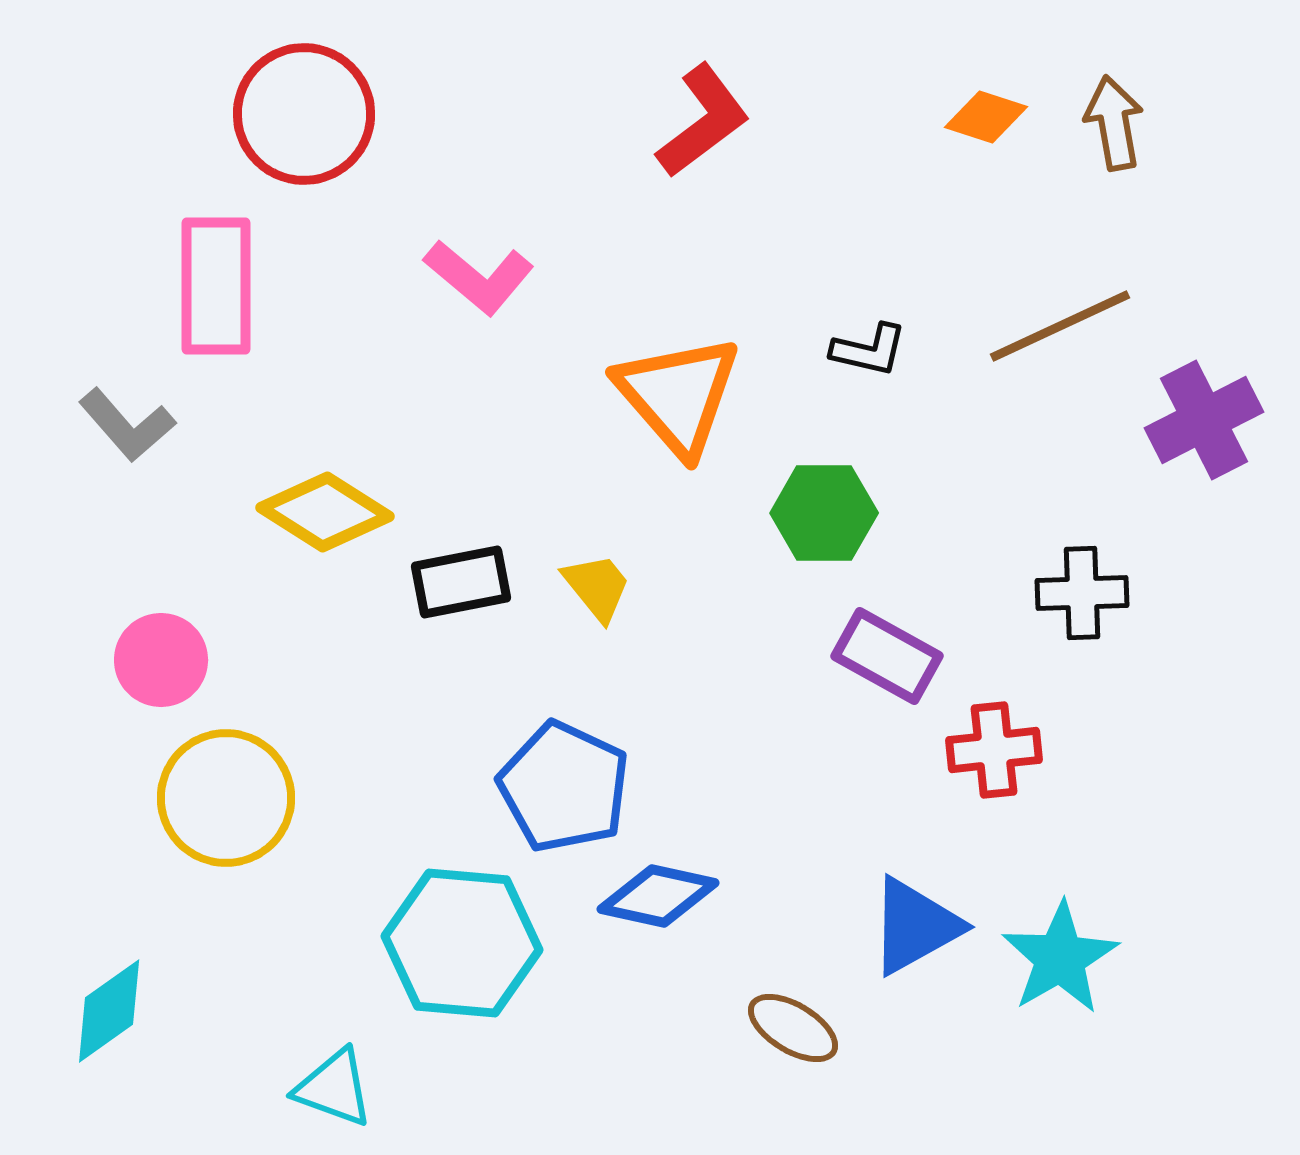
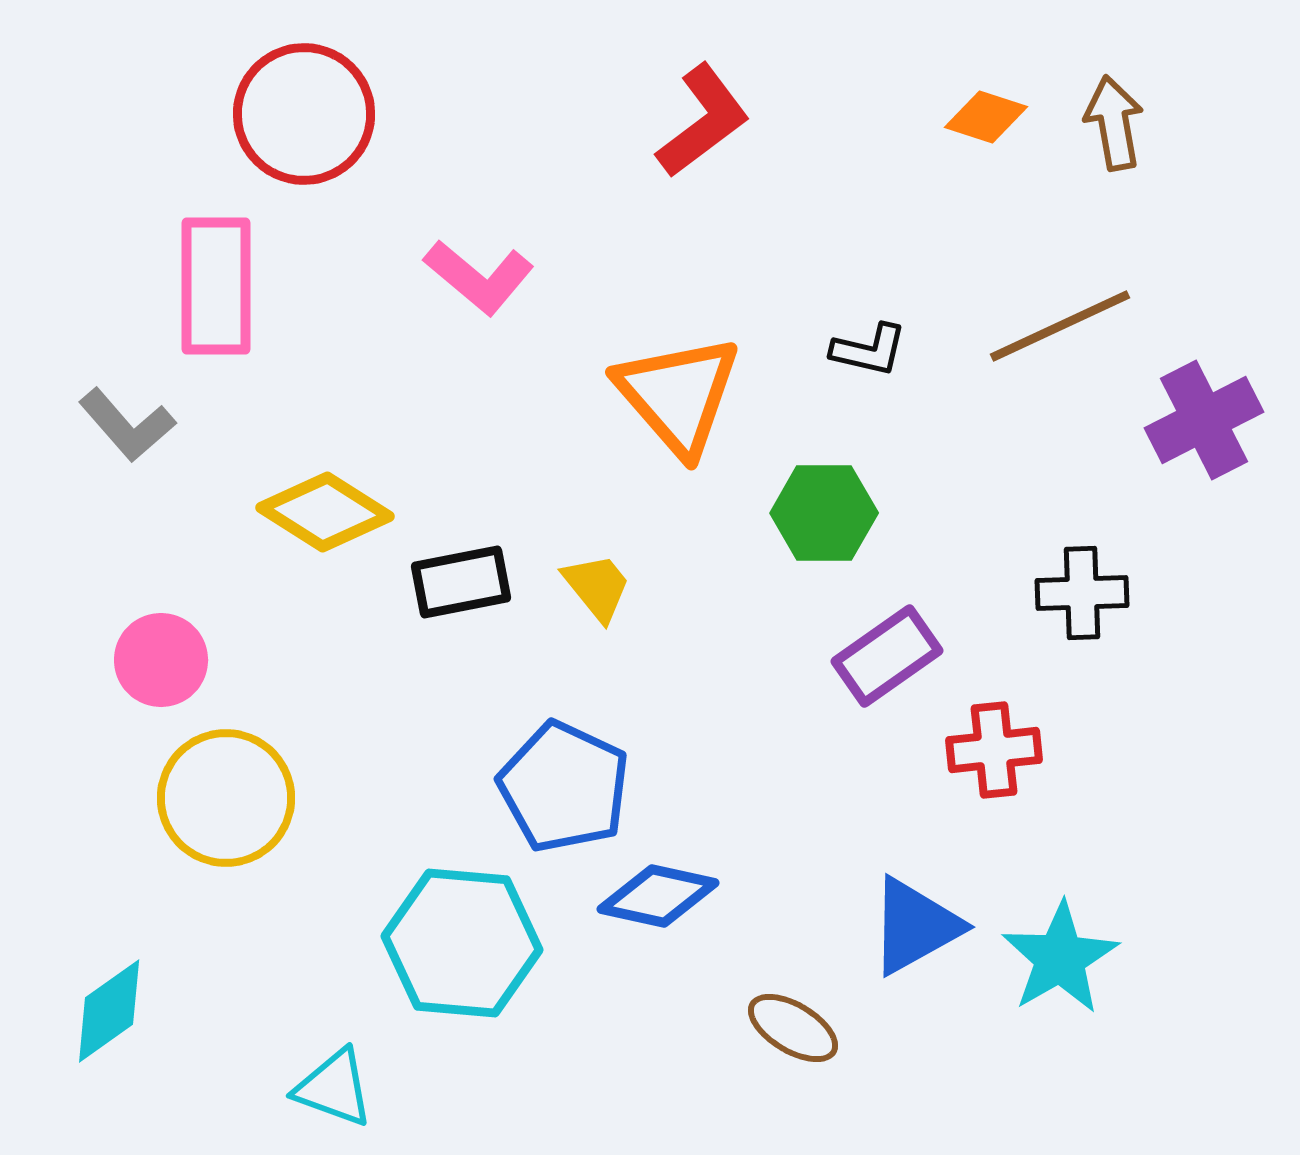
purple rectangle: rotated 64 degrees counterclockwise
